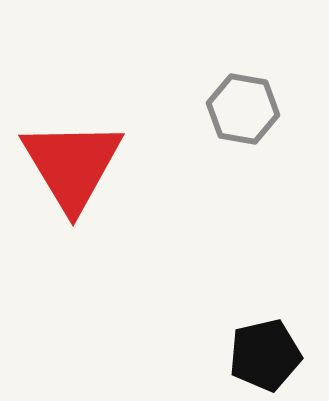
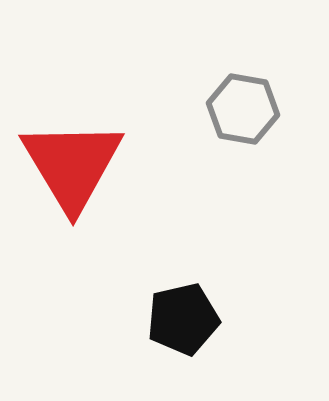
black pentagon: moved 82 px left, 36 px up
